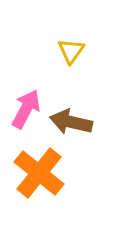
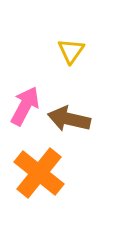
pink arrow: moved 1 px left, 3 px up
brown arrow: moved 2 px left, 3 px up
